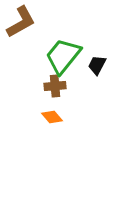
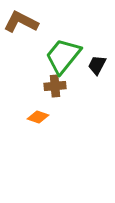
brown L-shape: rotated 124 degrees counterclockwise
orange diamond: moved 14 px left; rotated 30 degrees counterclockwise
